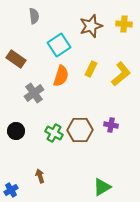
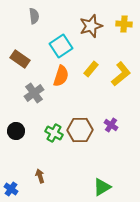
cyan square: moved 2 px right, 1 px down
brown rectangle: moved 4 px right
yellow rectangle: rotated 14 degrees clockwise
purple cross: rotated 24 degrees clockwise
blue cross: moved 1 px up; rotated 24 degrees counterclockwise
